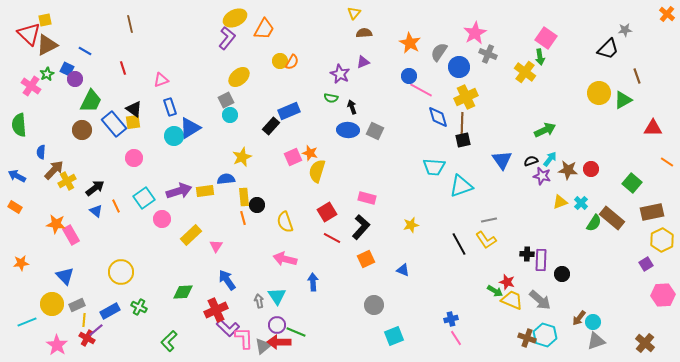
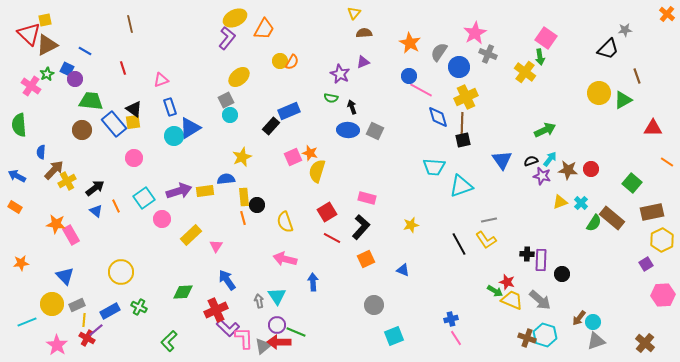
green trapezoid at (91, 101): rotated 110 degrees counterclockwise
